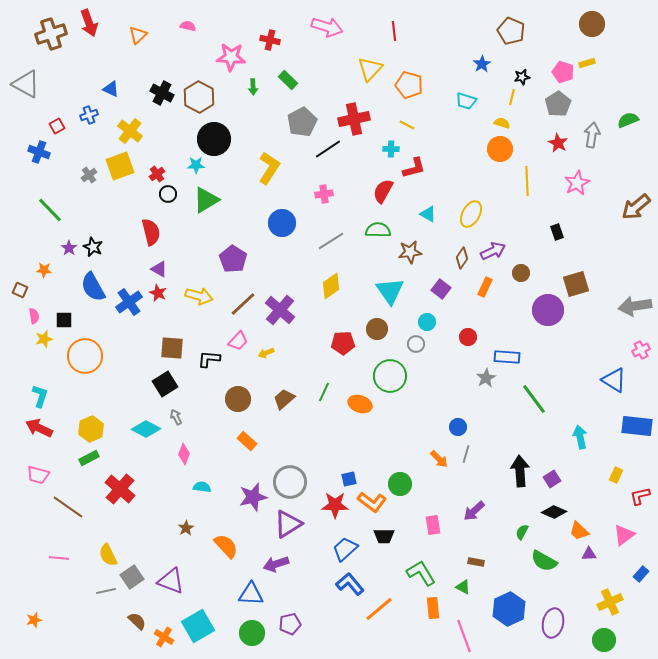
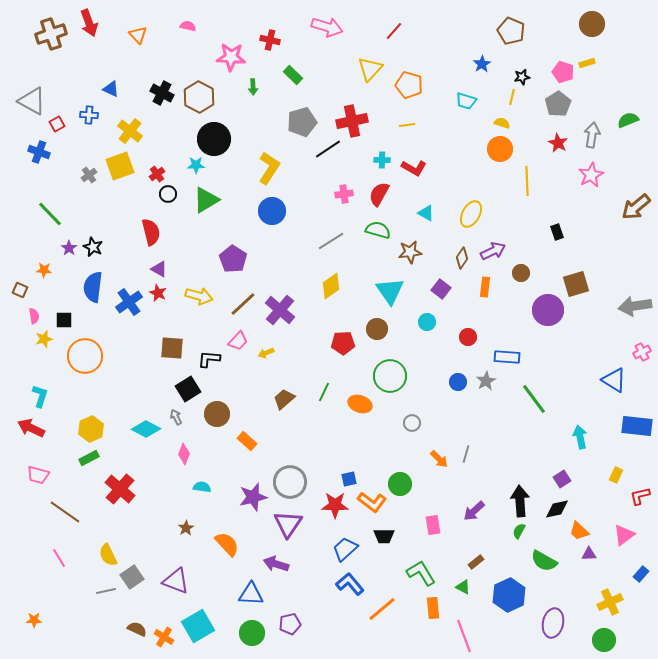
red line at (394, 31): rotated 48 degrees clockwise
orange triangle at (138, 35): rotated 30 degrees counterclockwise
green rectangle at (288, 80): moved 5 px right, 5 px up
gray triangle at (26, 84): moved 6 px right, 17 px down
blue cross at (89, 115): rotated 24 degrees clockwise
red cross at (354, 119): moved 2 px left, 2 px down
gray pentagon at (302, 122): rotated 12 degrees clockwise
yellow line at (407, 125): rotated 35 degrees counterclockwise
red square at (57, 126): moved 2 px up
cyan cross at (391, 149): moved 9 px left, 11 px down
red L-shape at (414, 168): rotated 45 degrees clockwise
pink star at (577, 183): moved 14 px right, 8 px up
red semicircle at (383, 191): moved 4 px left, 3 px down
pink cross at (324, 194): moved 20 px right
green line at (50, 210): moved 4 px down
cyan triangle at (428, 214): moved 2 px left, 1 px up
blue circle at (282, 223): moved 10 px left, 12 px up
green semicircle at (378, 230): rotated 15 degrees clockwise
blue semicircle at (93, 287): rotated 36 degrees clockwise
orange rectangle at (485, 287): rotated 18 degrees counterclockwise
gray circle at (416, 344): moved 4 px left, 79 px down
pink cross at (641, 350): moved 1 px right, 2 px down
gray star at (486, 378): moved 3 px down
black square at (165, 384): moved 23 px right, 5 px down
brown circle at (238, 399): moved 21 px left, 15 px down
blue circle at (458, 427): moved 45 px up
red arrow at (39, 428): moved 8 px left
black arrow at (520, 471): moved 30 px down
purple square at (552, 479): moved 10 px right
brown line at (68, 507): moved 3 px left, 5 px down
black diamond at (554, 512): moved 3 px right, 3 px up; rotated 35 degrees counterclockwise
purple triangle at (288, 524): rotated 24 degrees counterclockwise
green semicircle at (522, 532): moved 3 px left, 1 px up
orange semicircle at (226, 546): moved 1 px right, 2 px up
pink line at (59, 558): rotated 54 degrees clockwise
brown rectangle at (476, 562): rotated 49 degrees counterclockwise
purple arrow at (276, 564): rotated 35 degrees clockwise
purple triangle at (171, 581): moved 5 px right
orange line at (379, 609): moved 3 px right
blue hexagon at (509, 609): moved 14 px up
orange star at (34, 620): rotated 14 degrees clockwise
brown semicircle at (137, 621): moved 8 px down; rotated 18 degrees counterclockwise
